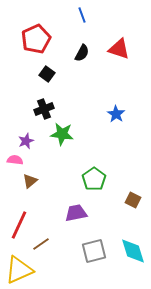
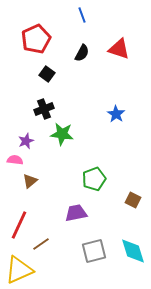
green pentagon: rotated 15 degrees clockwise
